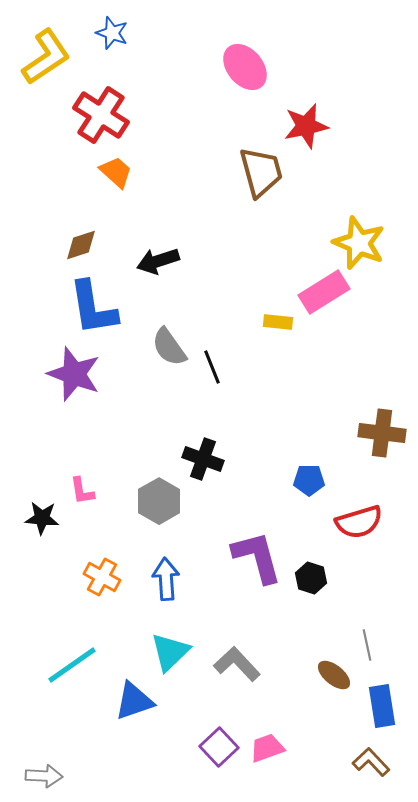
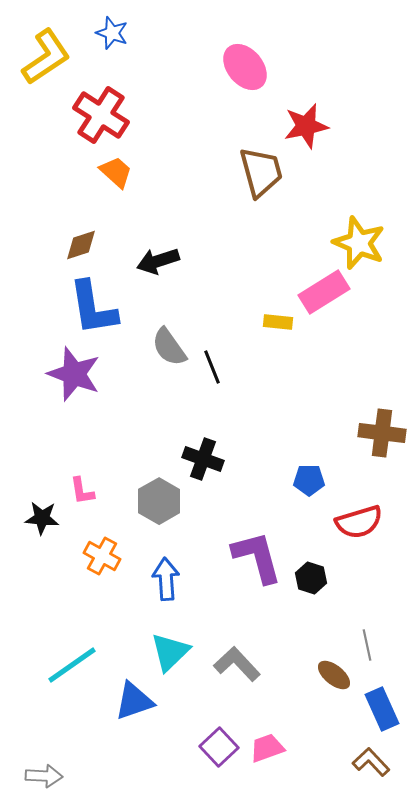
orange cross: moved 21 px up
blue rectangle: moved 3 px down; rotated 15 degrees counterclockwise
